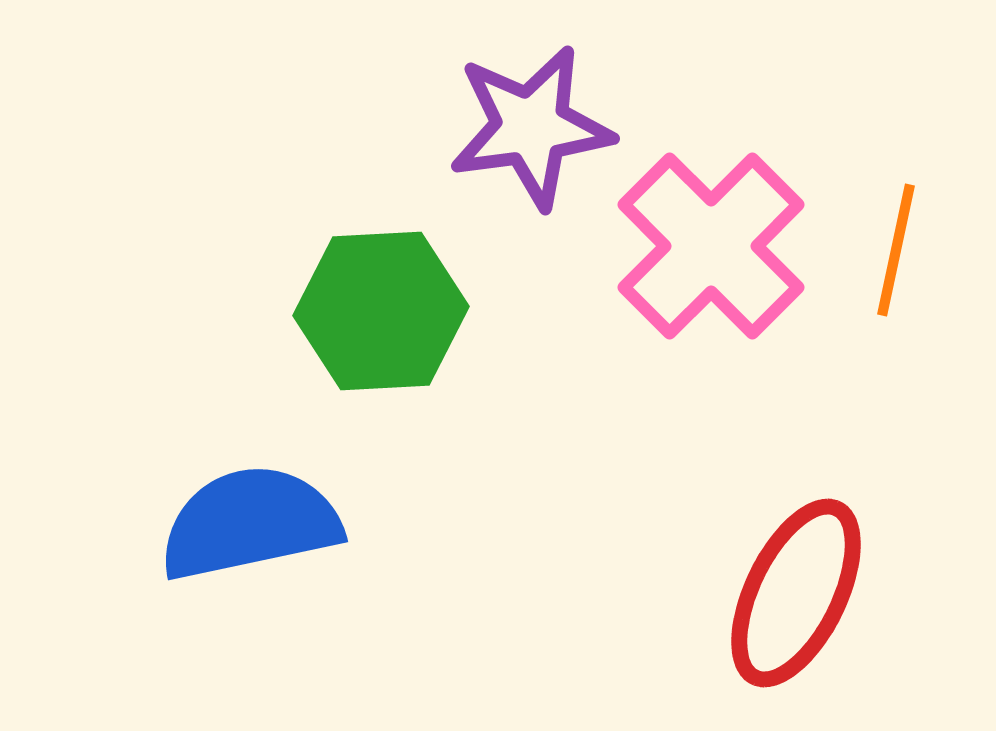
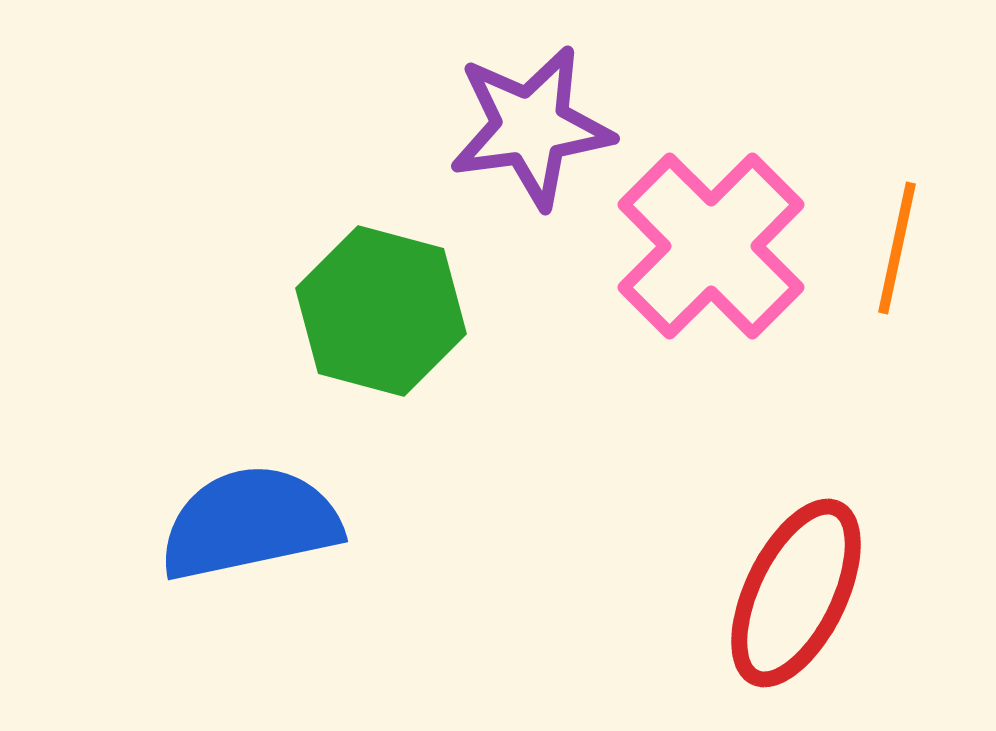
orange line: moved 1 px right, 2 px up
green hexagon: rotated 18 degrees clockwise
